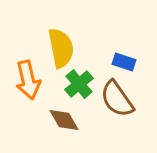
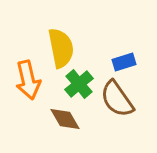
blue rectangle: rotated 35 degrees counterclockwise
brown diamond: moved 1 px right, 1 px up
